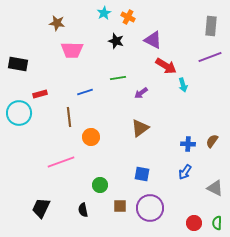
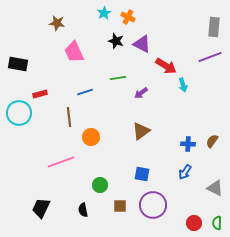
gray rectangle: moved 3 px right, 1 px down
purple triangle: moved 11 px left, 4 px down
pink trapezoid: moved 2 px right, 2 px down; rotated 65 degrees clockwise
brown triangle: moved 1 px right, 3 px down
purple circle: moved 3 px right, 3 px up
